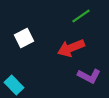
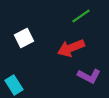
cyan rectangle: rotated 12 degrees clockwise
